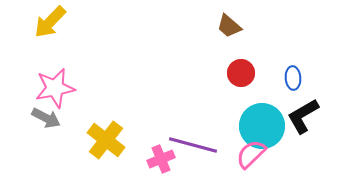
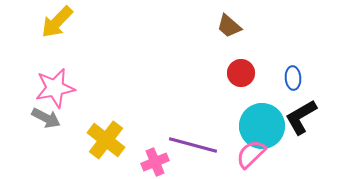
yellow arrow: moved 7 px right
black L-shape: moved 2 px left, 1 px down
pink cross: moved 6 px left, 3 px down
